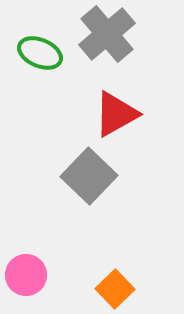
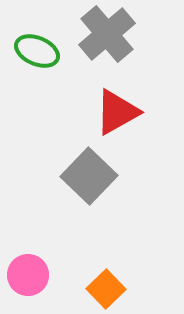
green ellipse: moved 3 px left, 2 px up
red triangle: moved 1 px right, 2 px up
pink circle: moved 2 px right
orange square: moved 9 px left
